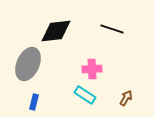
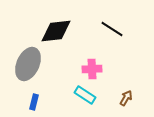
black line: rotated 15 degrees clockwise
